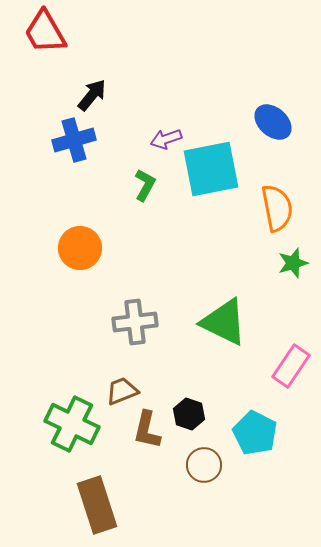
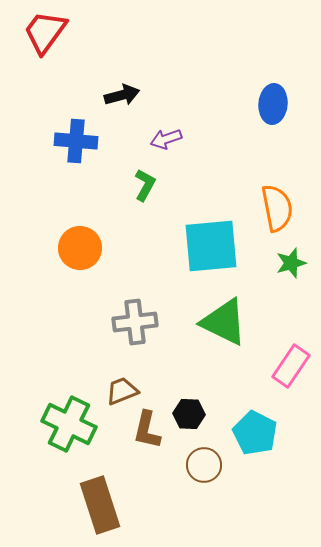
red trapezoid: rotated 66 degrees clockwise
black arrow: moved 30 px right; rotated 36 degrees clockwise
blue ellipse: moved 18 px up; rotated 54 degrees clockwise
blue cross: moved 2 px right, 1 px down; rotated 21 degrees clockwise
cyan square: moved 77 px down; rotated 6 degrees clockwise
green star: moved 2 px left
black hexagon: rotated 16 degrees counterclockwise
green cross: moved 3 px left
brown rectangle: moved 3 px right
